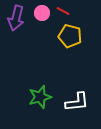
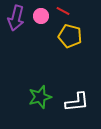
pink circle: moved 1 px left, 3 px down
